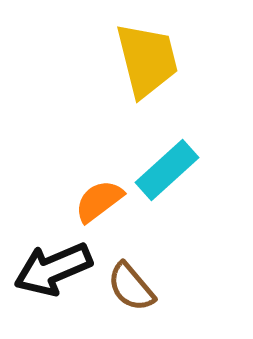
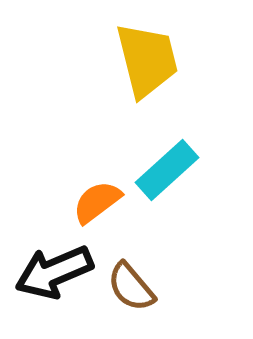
orange semicircle: moved 2 px left, 1 px down
black arrow: moved 1 px right, 3 px down
